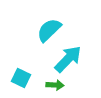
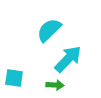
cyan square: moved 7 px left; rotated 18 degrees counterclockwise
